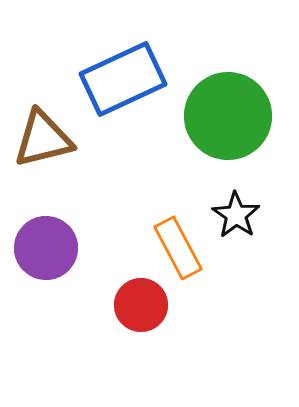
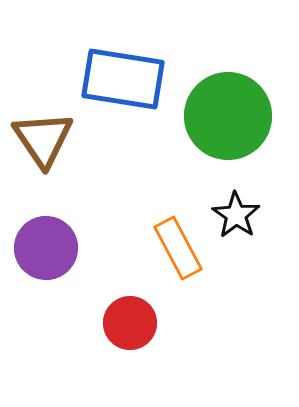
blue rectangle: rotated 34 degrees clockwise
brown triangle: rotated 50 degrees counterclockwise
red circle: moved 11 px left, 18 px down
